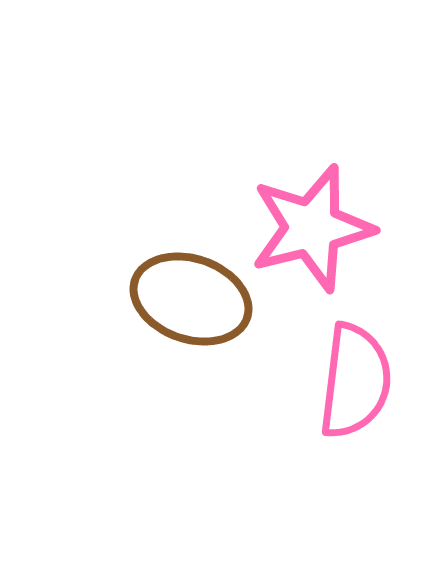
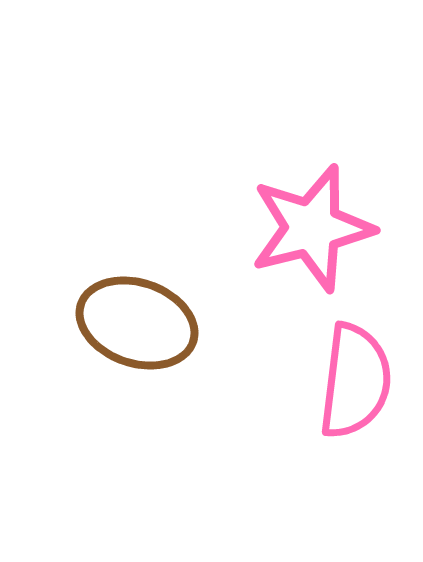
brown ellipse: moved 54 px left, 24 px down
